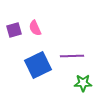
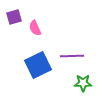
purple square: moved 13 px up
